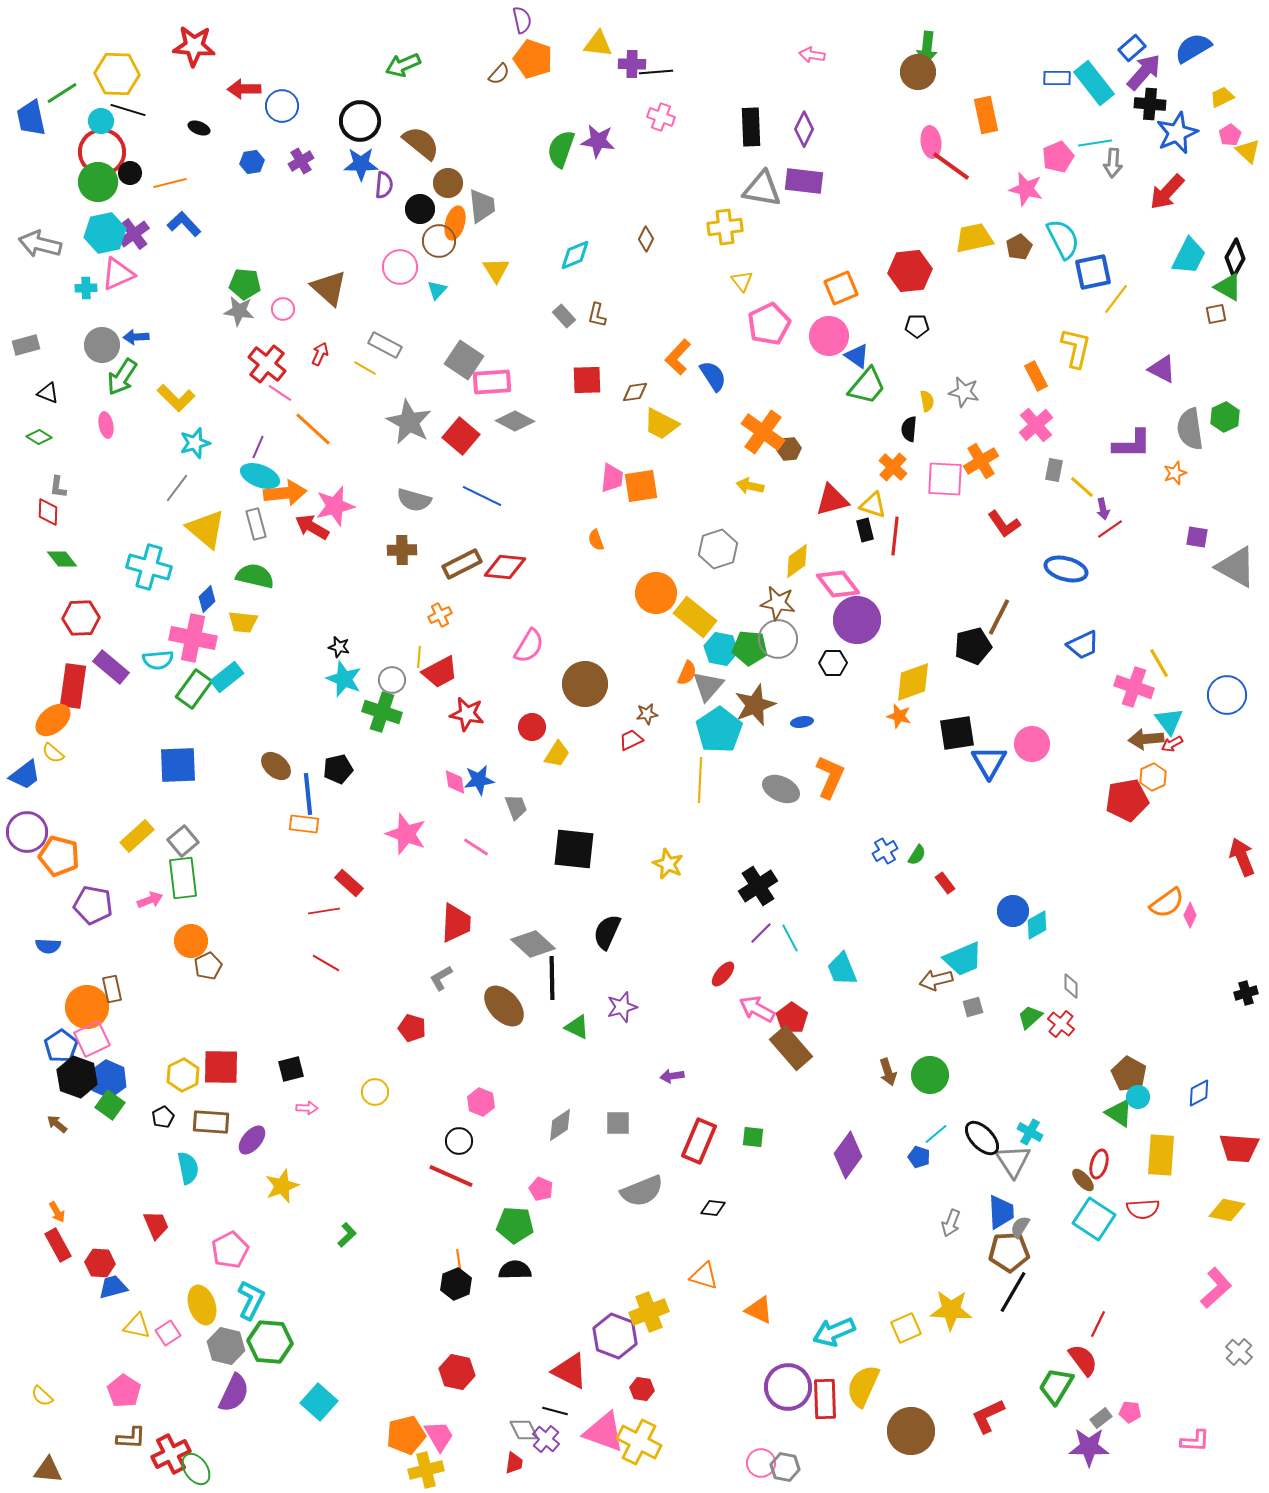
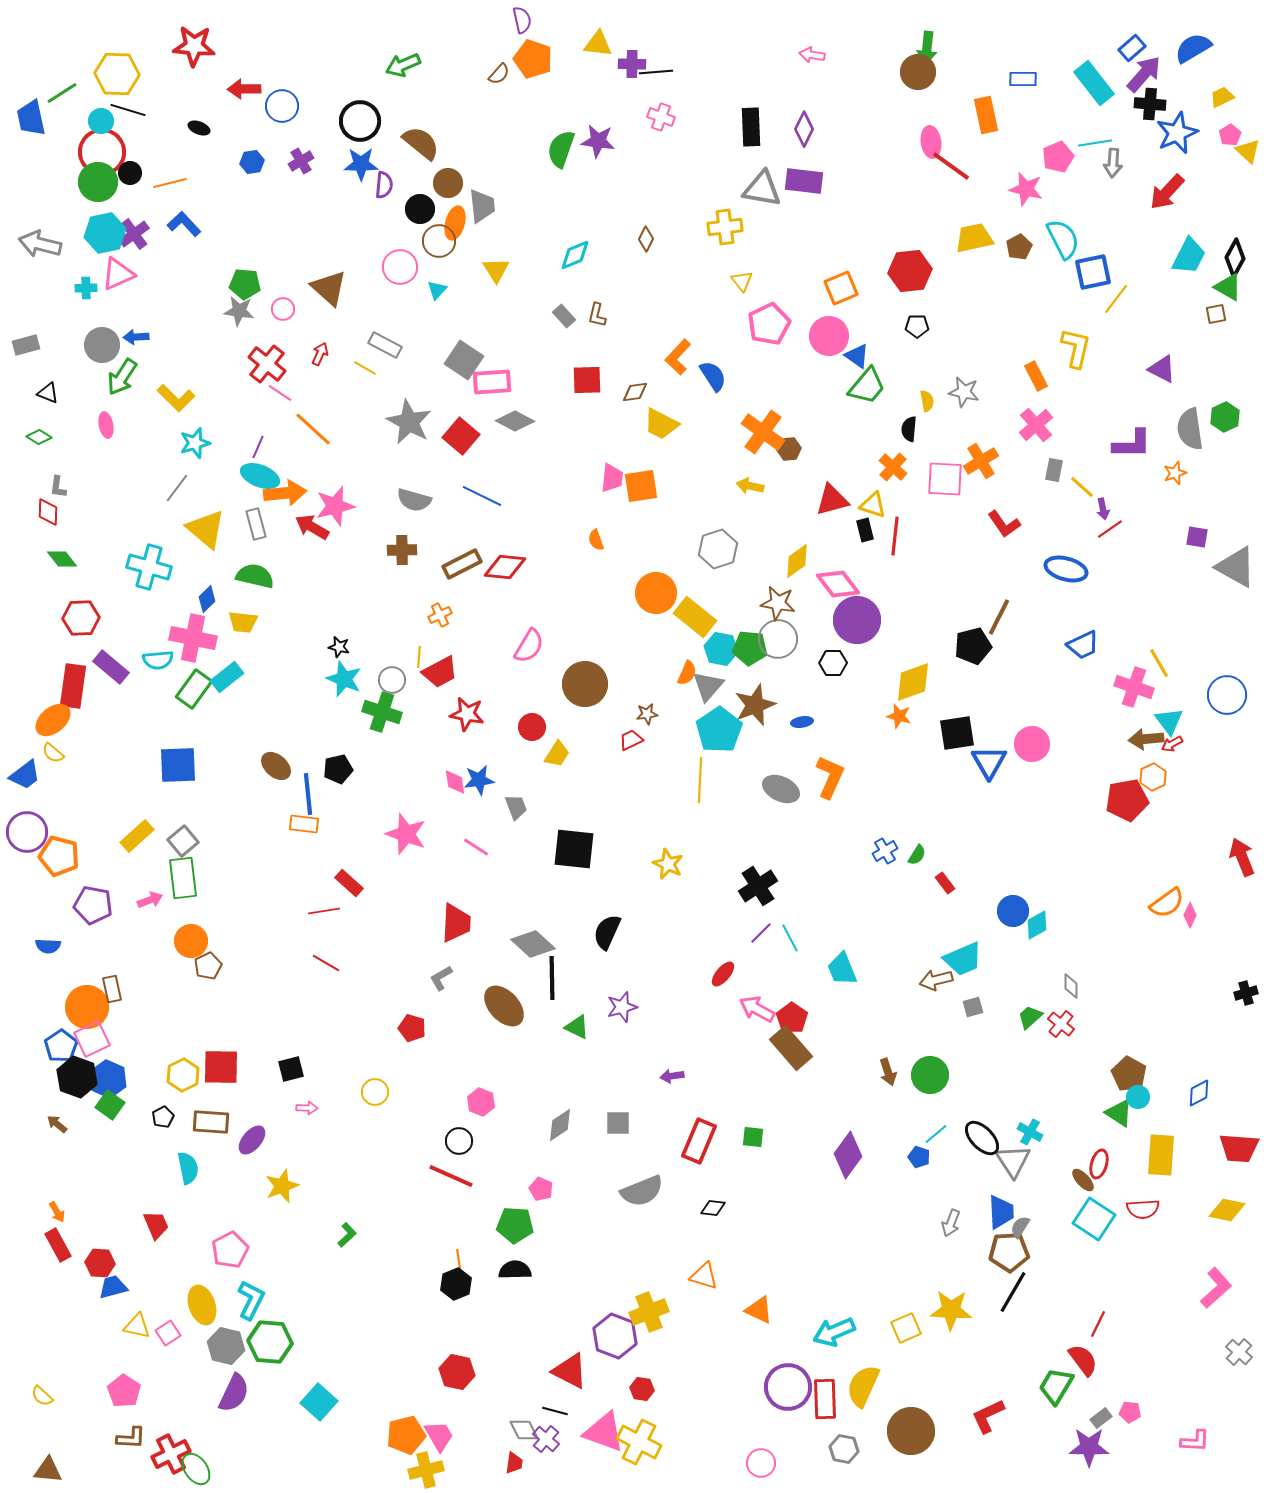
purple arrow at (1144, 72): moved 2 px down
blue rectangle at (1057, 78): moved 34 px left, 1 px down
gray hexagon at (785, 1467): moved 59 px right, 18 px up
